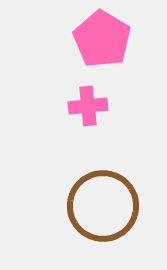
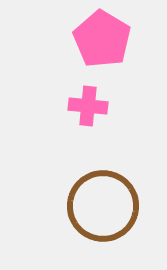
pink cross: rotated 12 degrees clockwise
